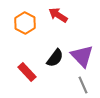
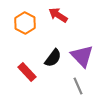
black semicircle: moved 2 px left
gray line: moved 5 px left, 1 px down
